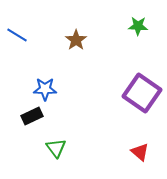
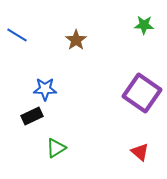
green star: moved 6 px right, 1 px up
green triangle: rotated 35 degrees clockwise
